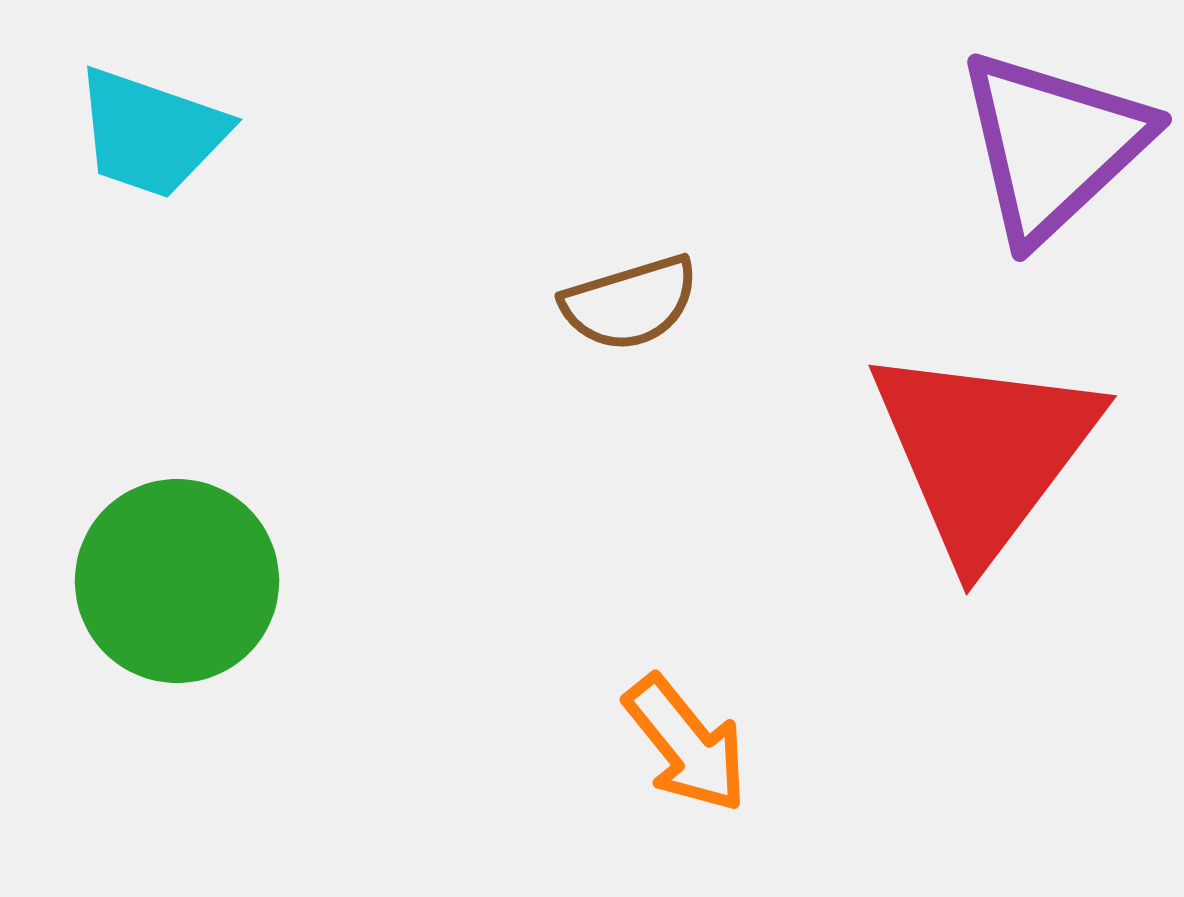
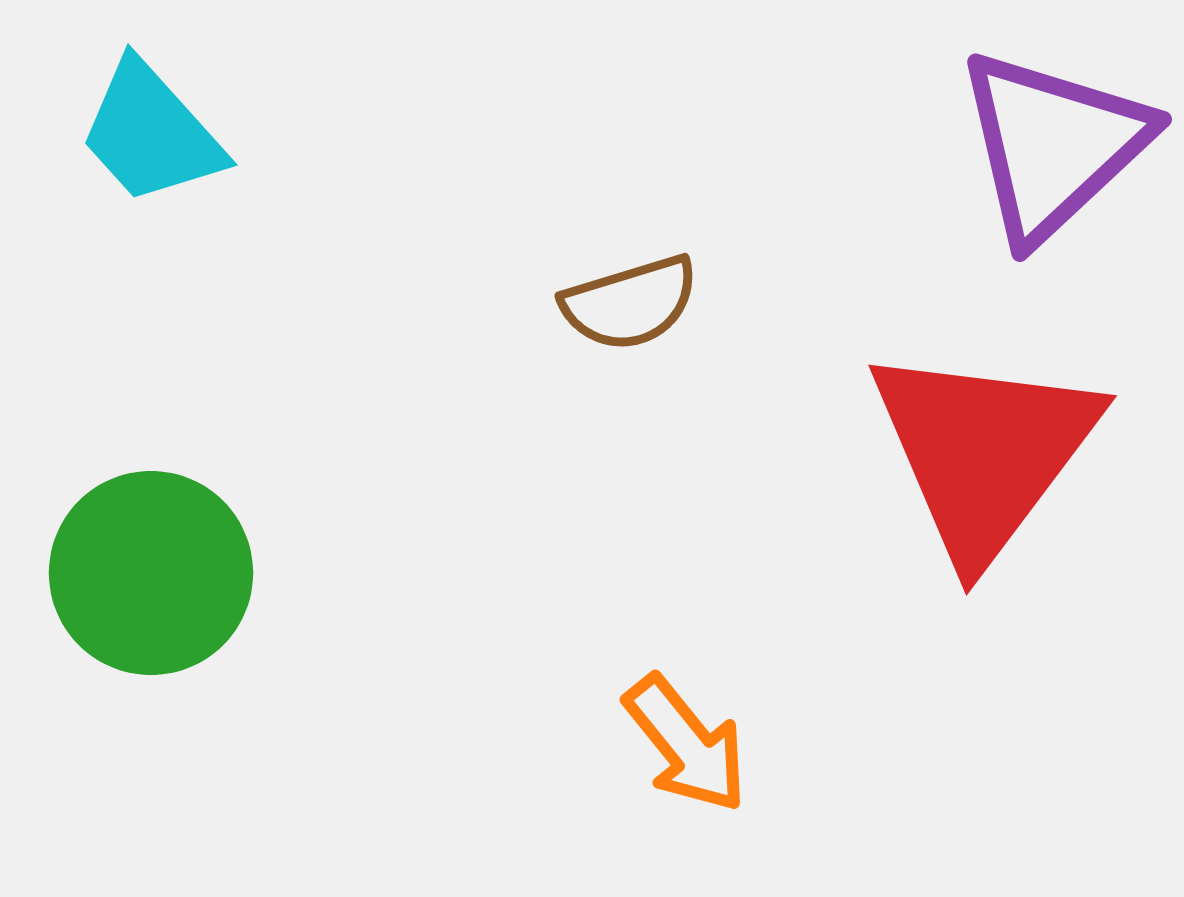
cyan trapezoid: rotated 29 degrees clockwise
green circle: moved 26 px left, 8 px up
